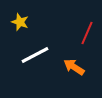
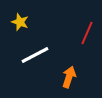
orange arrow: moved 5 px left, 10 px down; rotated 75 degrees clockwise
